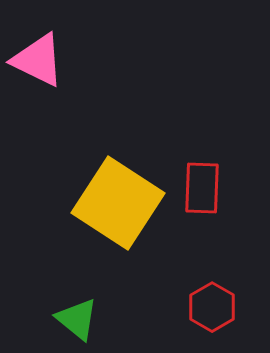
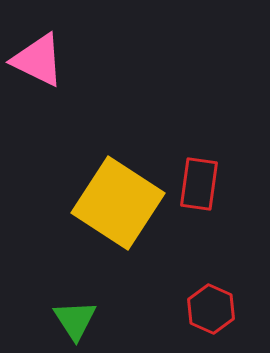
red rectangle: moved 3 px left, 4 px up; rotated 6 degrees clockwise
red hexagon: moved 1 px left, 2 px down; rotated 6 degrees counterclockwise
green triangle: moved 2 px left, 1 px down; rotated 18 degrees clockwise
